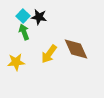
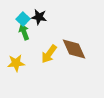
cyan square: moved 3 px down
brown diamond: moved 2 px left
yellow star: moved 1 px down
